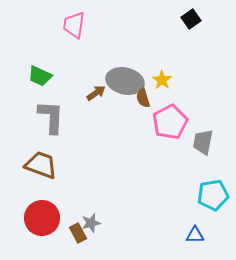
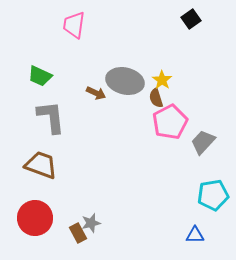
brown arrow: rotated 60 degrees clockwise
brown semicircle: moved 13 px right
gray L-shape: rotated 9 degrees counterclockwise
gray trapezoid: rotated 32 degrees clockwise
red circle: moved 7 px left
